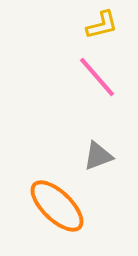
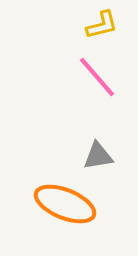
gray triangle: rotated 12 degrees clockwise
orange ellipse: moved 8 px right, 2 px up; rotated 22 degrees counterclockwise
